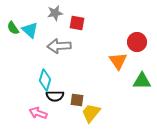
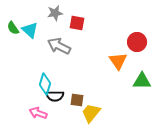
gray arrow: rotated 30 degrees clockwise
cyan diamond: moved 4 px down
